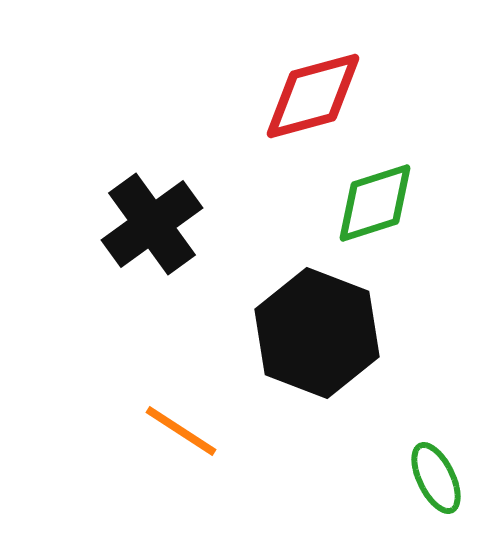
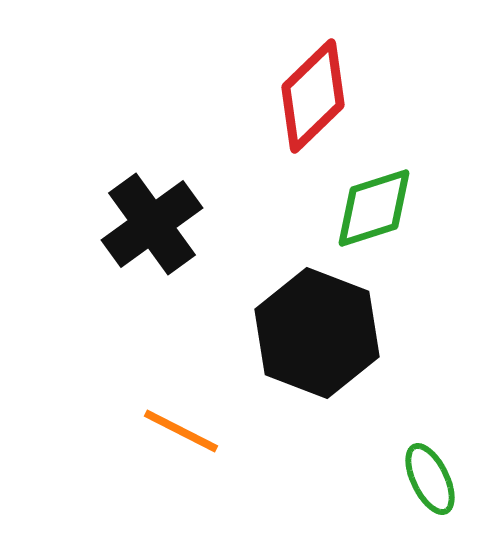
red diamond: rotated 29 degrees counterclockwise
green diamond: moved 1 px left, 5 px down
orange line: rotated 6 degrees counterclockwise
green ellipse: moved 6 px left, 1 px down
